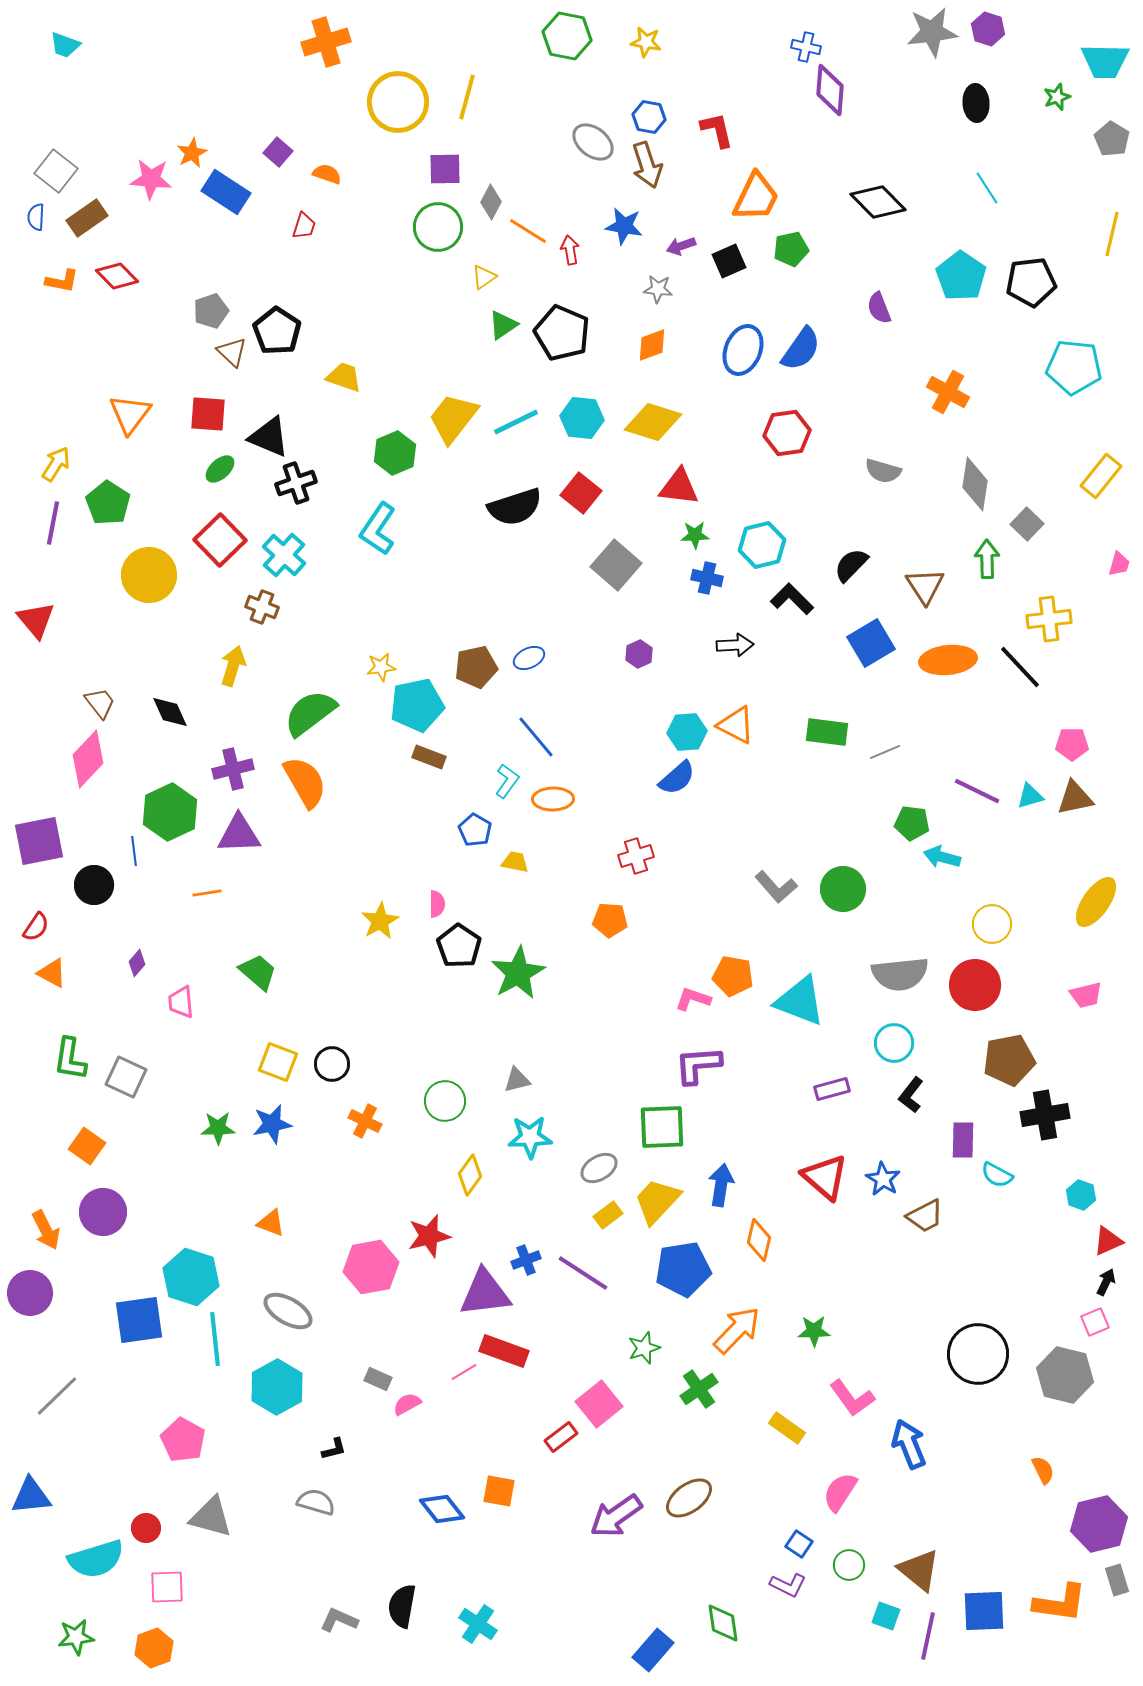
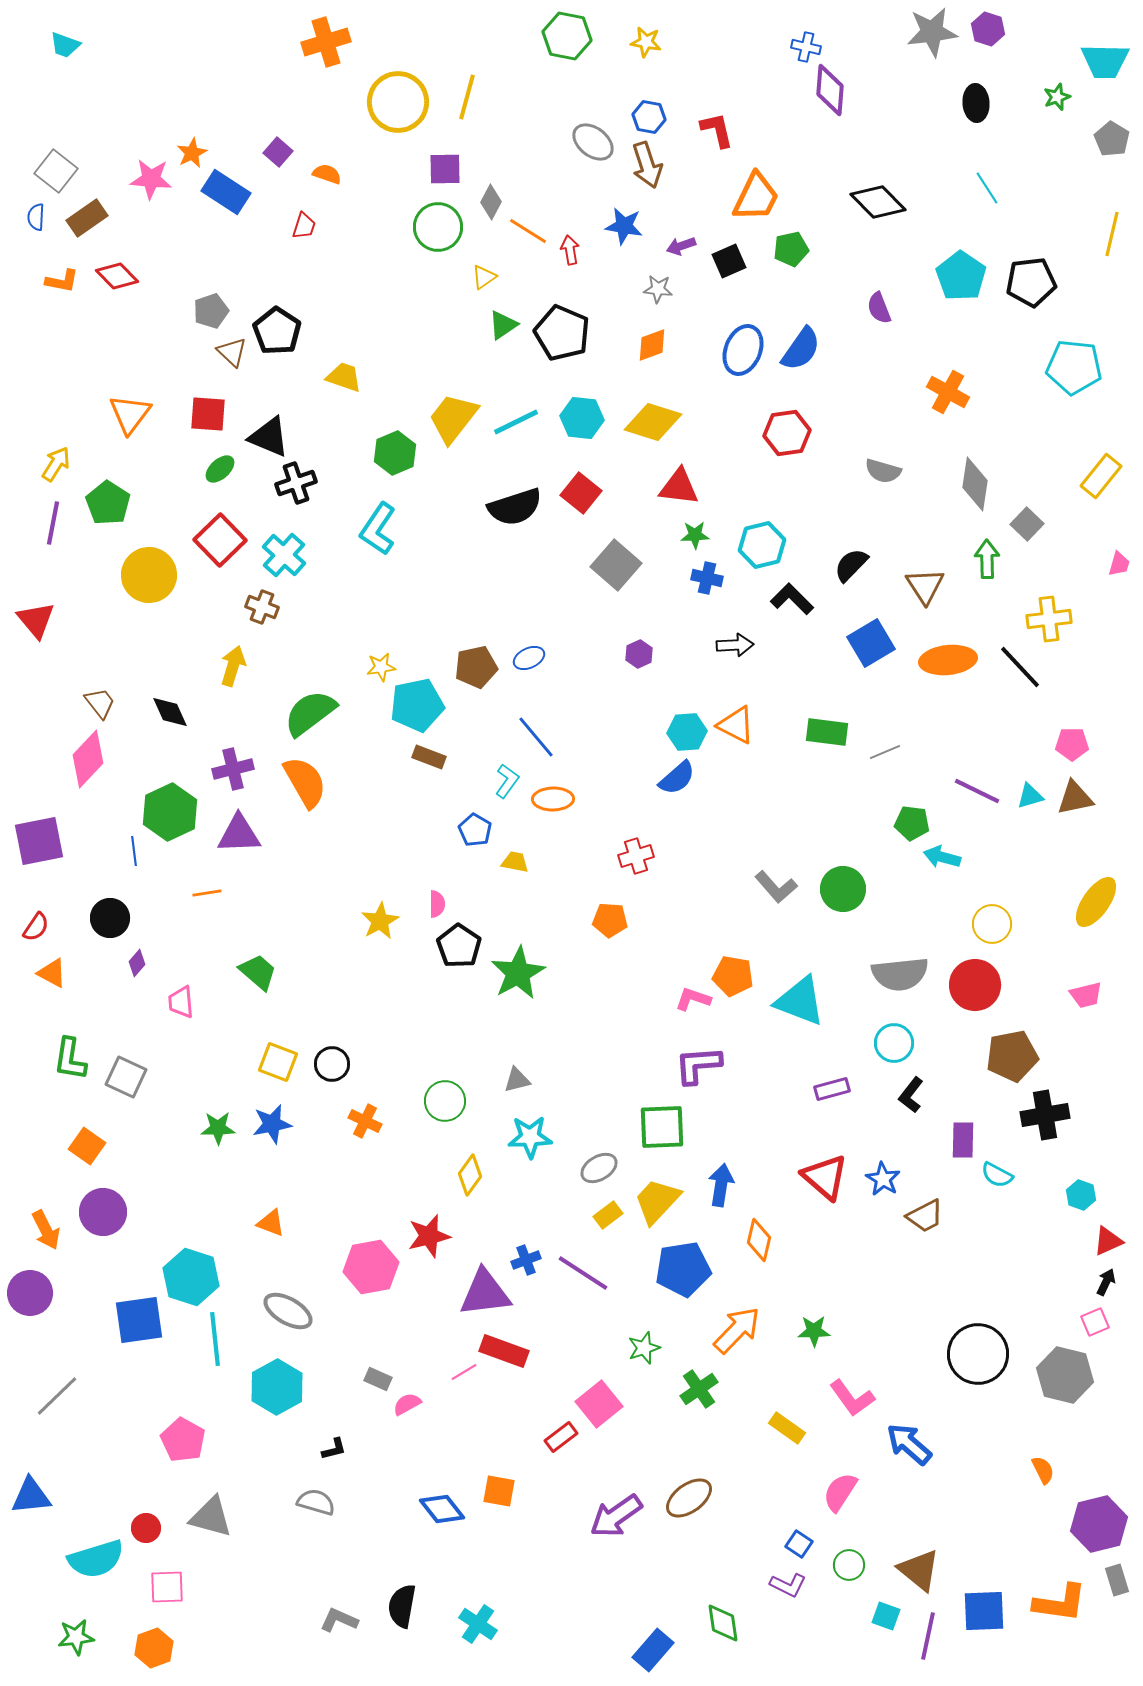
black circle at (94, 885): moved 16 px right, 33 px down
brown pentagon at (1009, 1060): moved 3 px right, 4 px up
blue arrow at (909, 1444): rotated 27 degrees counterclockwise
